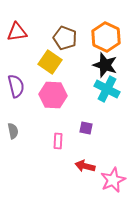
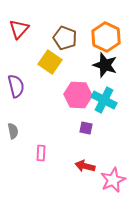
red triangle: moved 2 px right, 3 px up; rotated 40 degrees counterclockwise
cyan cross: moved 3 px left, 11 px down
pink hexagon: moved 25 px right
pink rectangle: moved 17 px left, 12 px down
